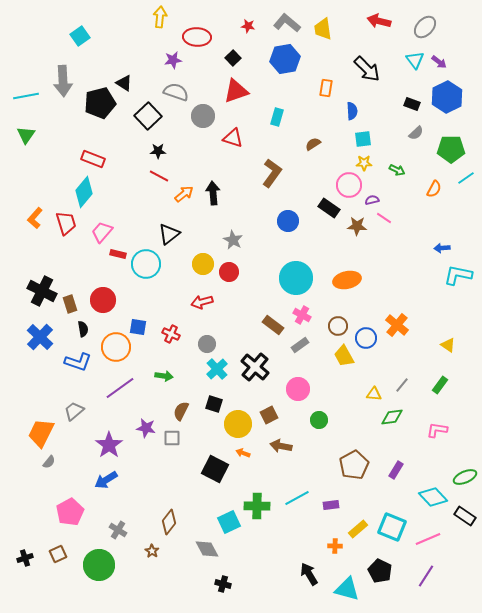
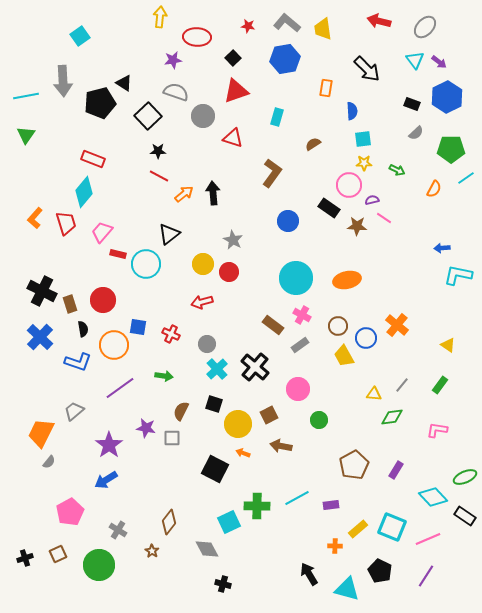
orange circle at (116, 347): moved 2 px left, 2 px up
